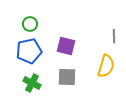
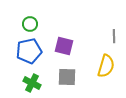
purple square: moved 2 px left
